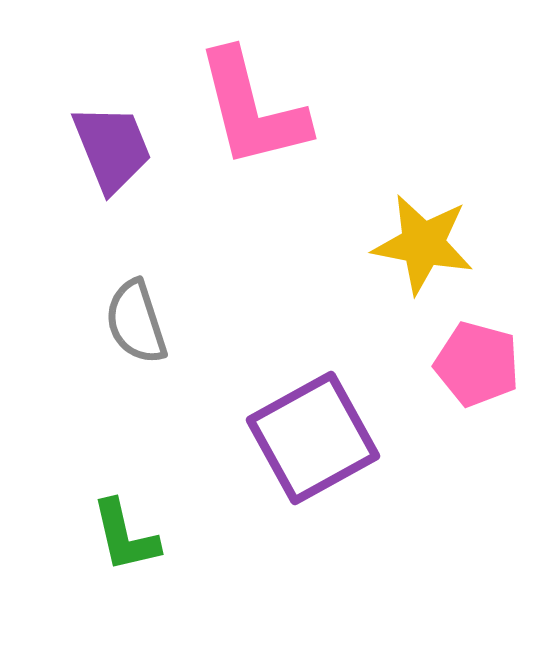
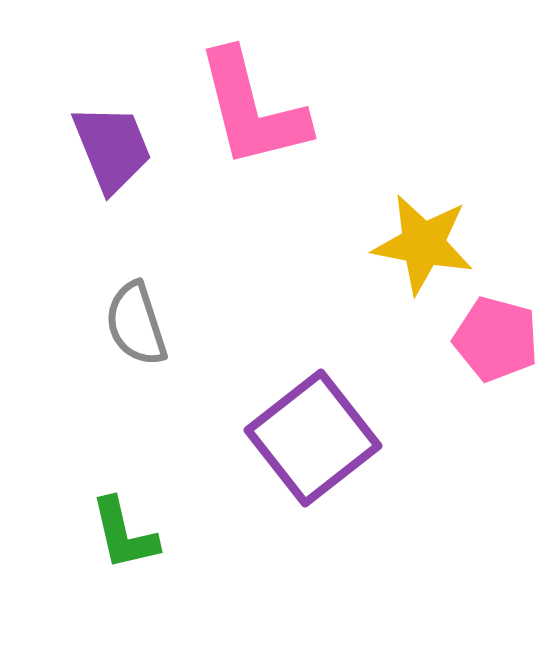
gray semicircle: moved 2 px down
pink pentagon: moved 19 px right, 25 px up
purple square: rotated 9 degrees counterclockwise
green L-shape: moved 1 px left, 2 px up
